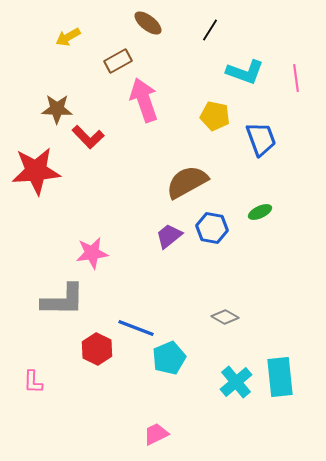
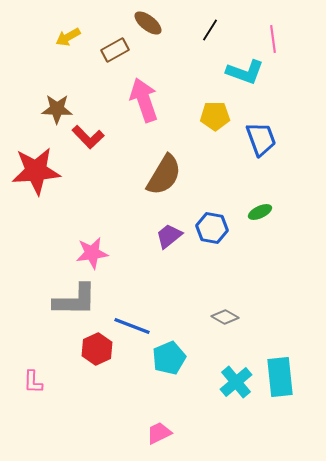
brown rectangle: moved 3 px left, 11 px up
pink line: moved 23 px left, 39 px up
yellow pentagon: rotated 12 degrees counterclockwise
brown semicircle: moved 23 px left, 7 px up; rotated 150 degrees clockwise
gray L-shape: moved 12 px right
blue line: moved 4 px left, 2 px up
red hexagon: rotated 8 degrees clockwise
pink trapezoid: moved 3 px right, 1 px up
